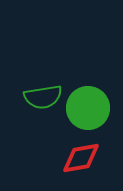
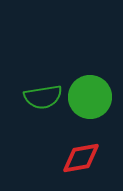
green circle: moved 2 px right, 11 px up
